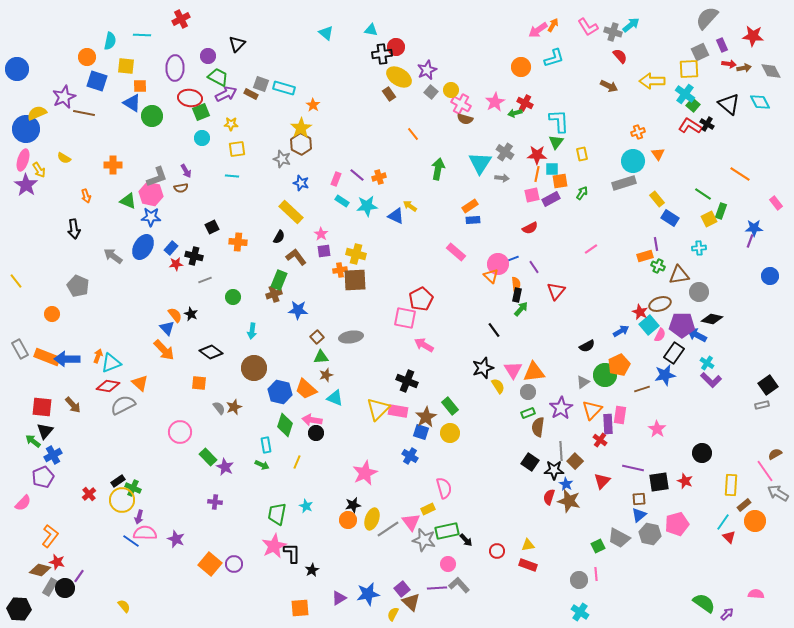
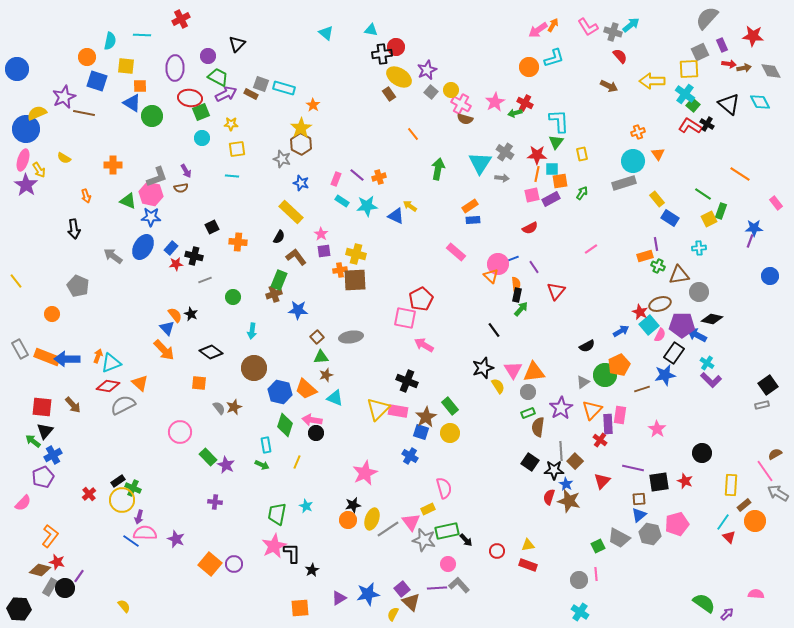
orange circle at (521, 67): moved 8 px right
purple star at (225, 467): moved 1 px right, 2 px up
